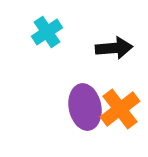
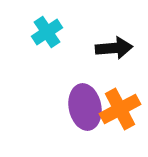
orange cross: rotated 9 degrees clockwise
